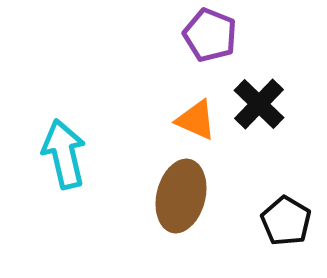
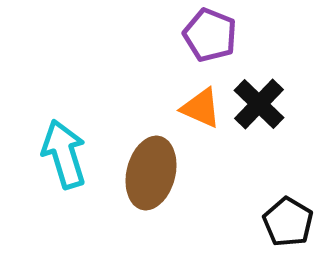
orange triangle: moved 5 px right, 12 px up
cyan arrow: rotated 4 degrees counterclockwise
brown ellipse: moved 30 px left, 23 px up
black pentagon: moved 2 px right, 1 px down
